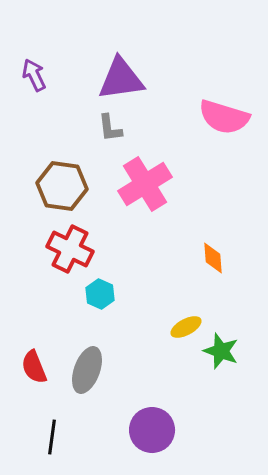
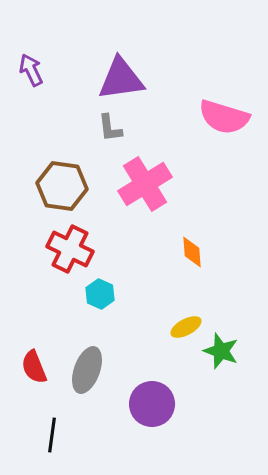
purple arrow: moved 3 px left, 5 px up
orange diamond: moved 21 px left, 6 px up
purple circle: moved 26 px up
black line: moved 2 px up
